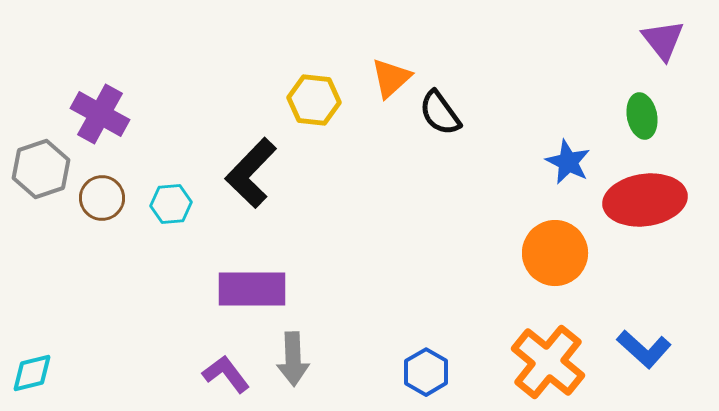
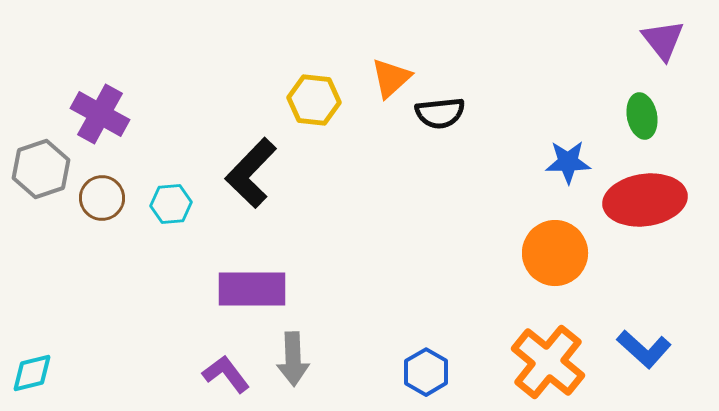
black semicircle: rotated 60 degrees counterclockwise
blue star: rotated 27 degrees counterclockwise
